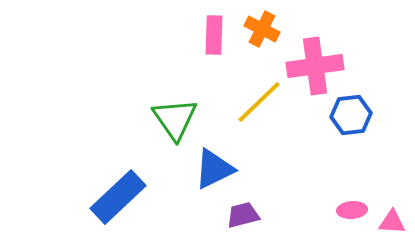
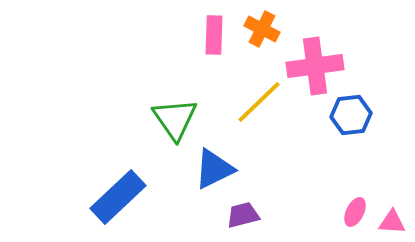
pink ellipse: moved 3 px right, 2 px down; rotated 60 degrees counterclockwise
